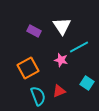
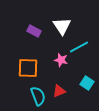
orange square: rotated 30 degrees clockwise
